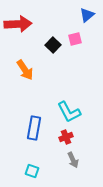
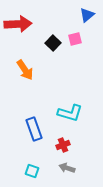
black square: moved 2 px up
cyan L-shape: moved 1 px right, 1 px down; rotated 45 degrees counterclockwise
blue rectangle: moved 1 px down; rotated 30 degrees counterclockwise
red cross: moved 3 px left, 8 px down
gray arrow: moved 6 px left, 8 px down; rotated 133 degrees clockwise
